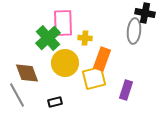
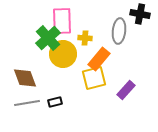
black cross: moved 5 px left, 1 px down
pink rectangle: moved 1 px left, 2 px up
gray ellipse: moved 15 px left
orange rectangle: moved 3 px left; rotated 20 degrees clockwise
yellow circle: moved 2 px left, 9 px up
brown diamond: moved 2 px left, 5 px down
purple rectangle: rotated 24 degrees clockwise
gray line: moved 10 px right, 8 px down; rotated 70 degrees counterclockwise
